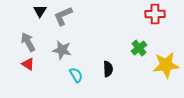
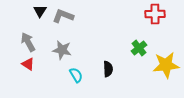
gray L-shape: rotated 45 degrees clockwise
